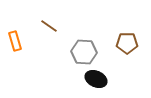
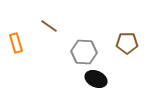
orange rectangle: moved 1 px right, 2 px down
